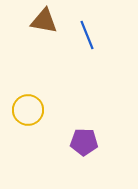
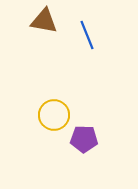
yellow circle: moved 26 px right, 5 px down
purple pentagon: moved 3 px up
